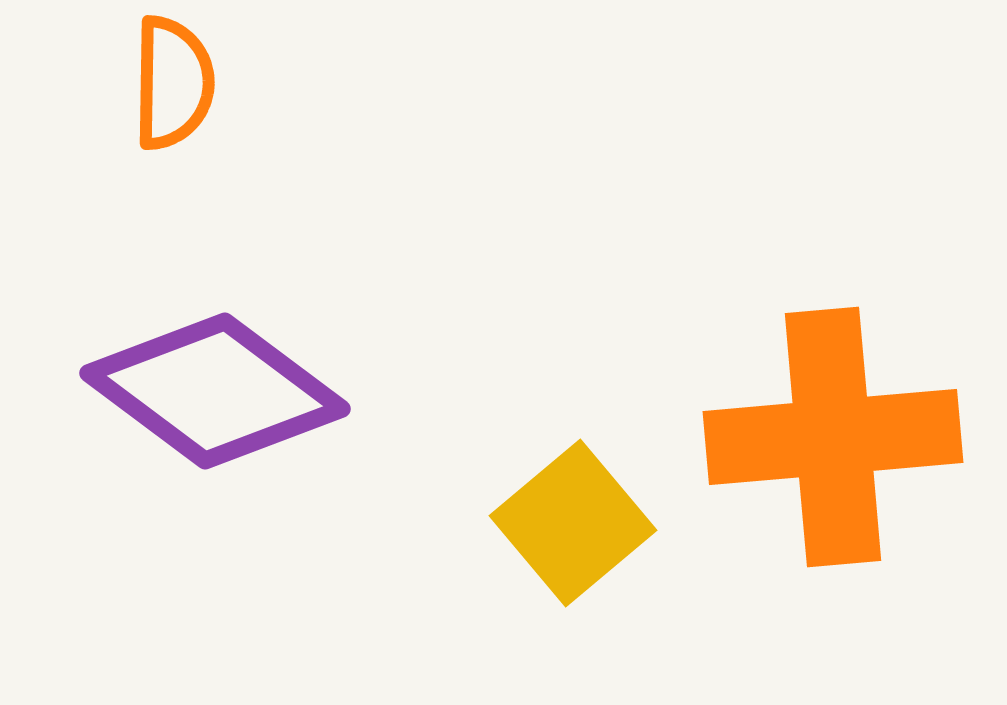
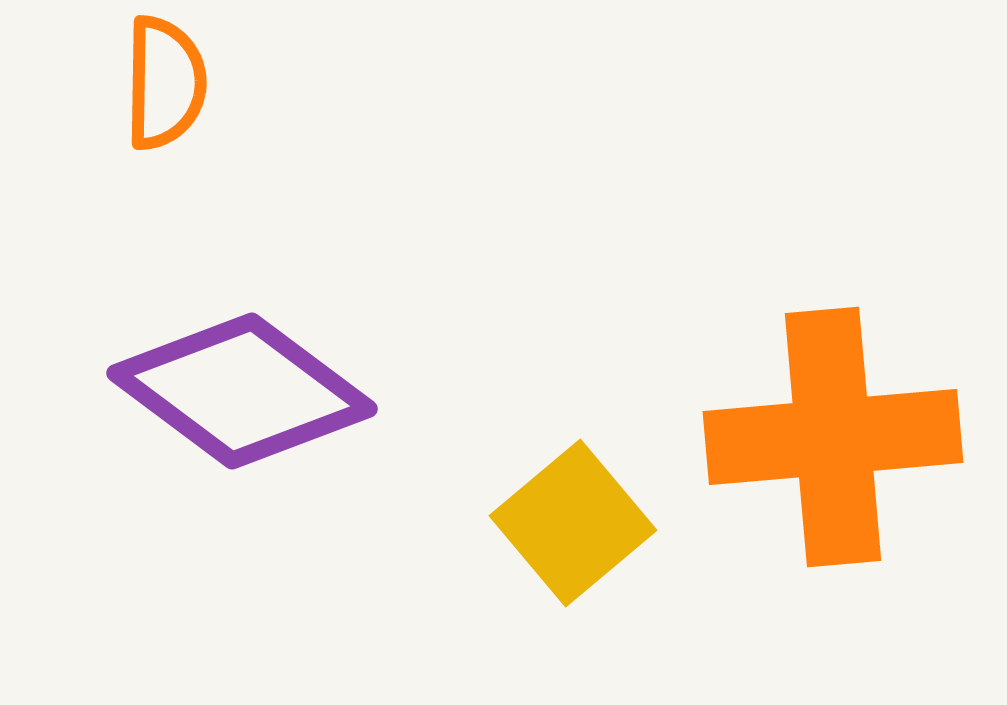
orange semicircle: moved 8 px left
purple diamond: moved 27 px right
